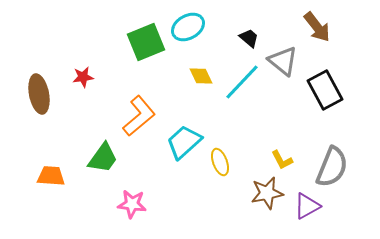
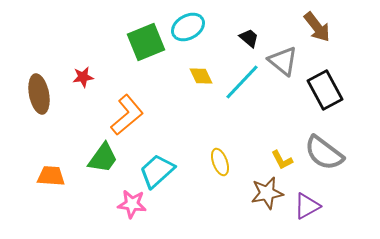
orange L-shape: moved 12 px left, 1 px up
cyan trapezoid: moved 27 px left, 29 px down
gray semicircle: moved 8 px left, 14 px up; rotated 105 degrees clockwise
